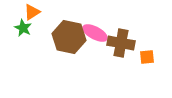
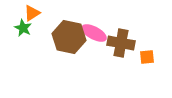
orange triangle: moved 1 px down
pink ellipse: moved 1 px left
